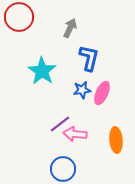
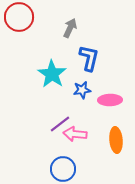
cyan star: moved 10 px right, 3 px down
pink ellipse: moved 8 px right, 7 px down; rotated 65 degrees clockwise
